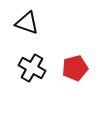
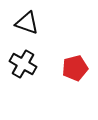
black cross: moved 9 px left, 4 px up
